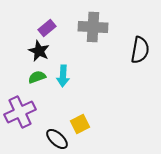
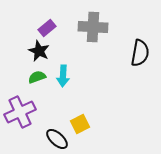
black semicircle: moved 3 px down
